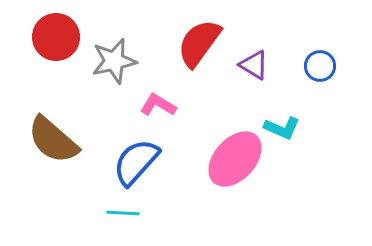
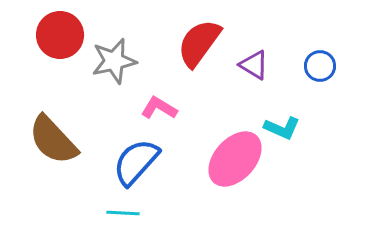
red circle: moved 4 px right, 2 px up
pink L-shape: moved 1 px right, 3 px down
brown semicircle: rotated 6 degrees clockwise
